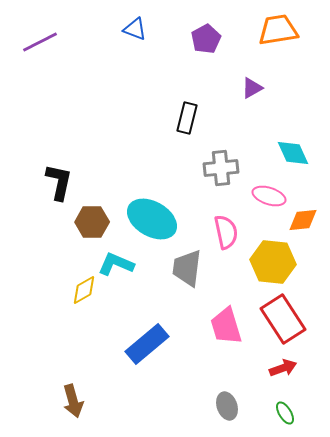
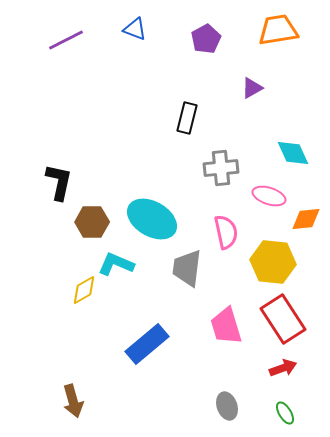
purple line: moved 26 px right, 2 px up
orange diamond: moved 3 px right, 1 px up
